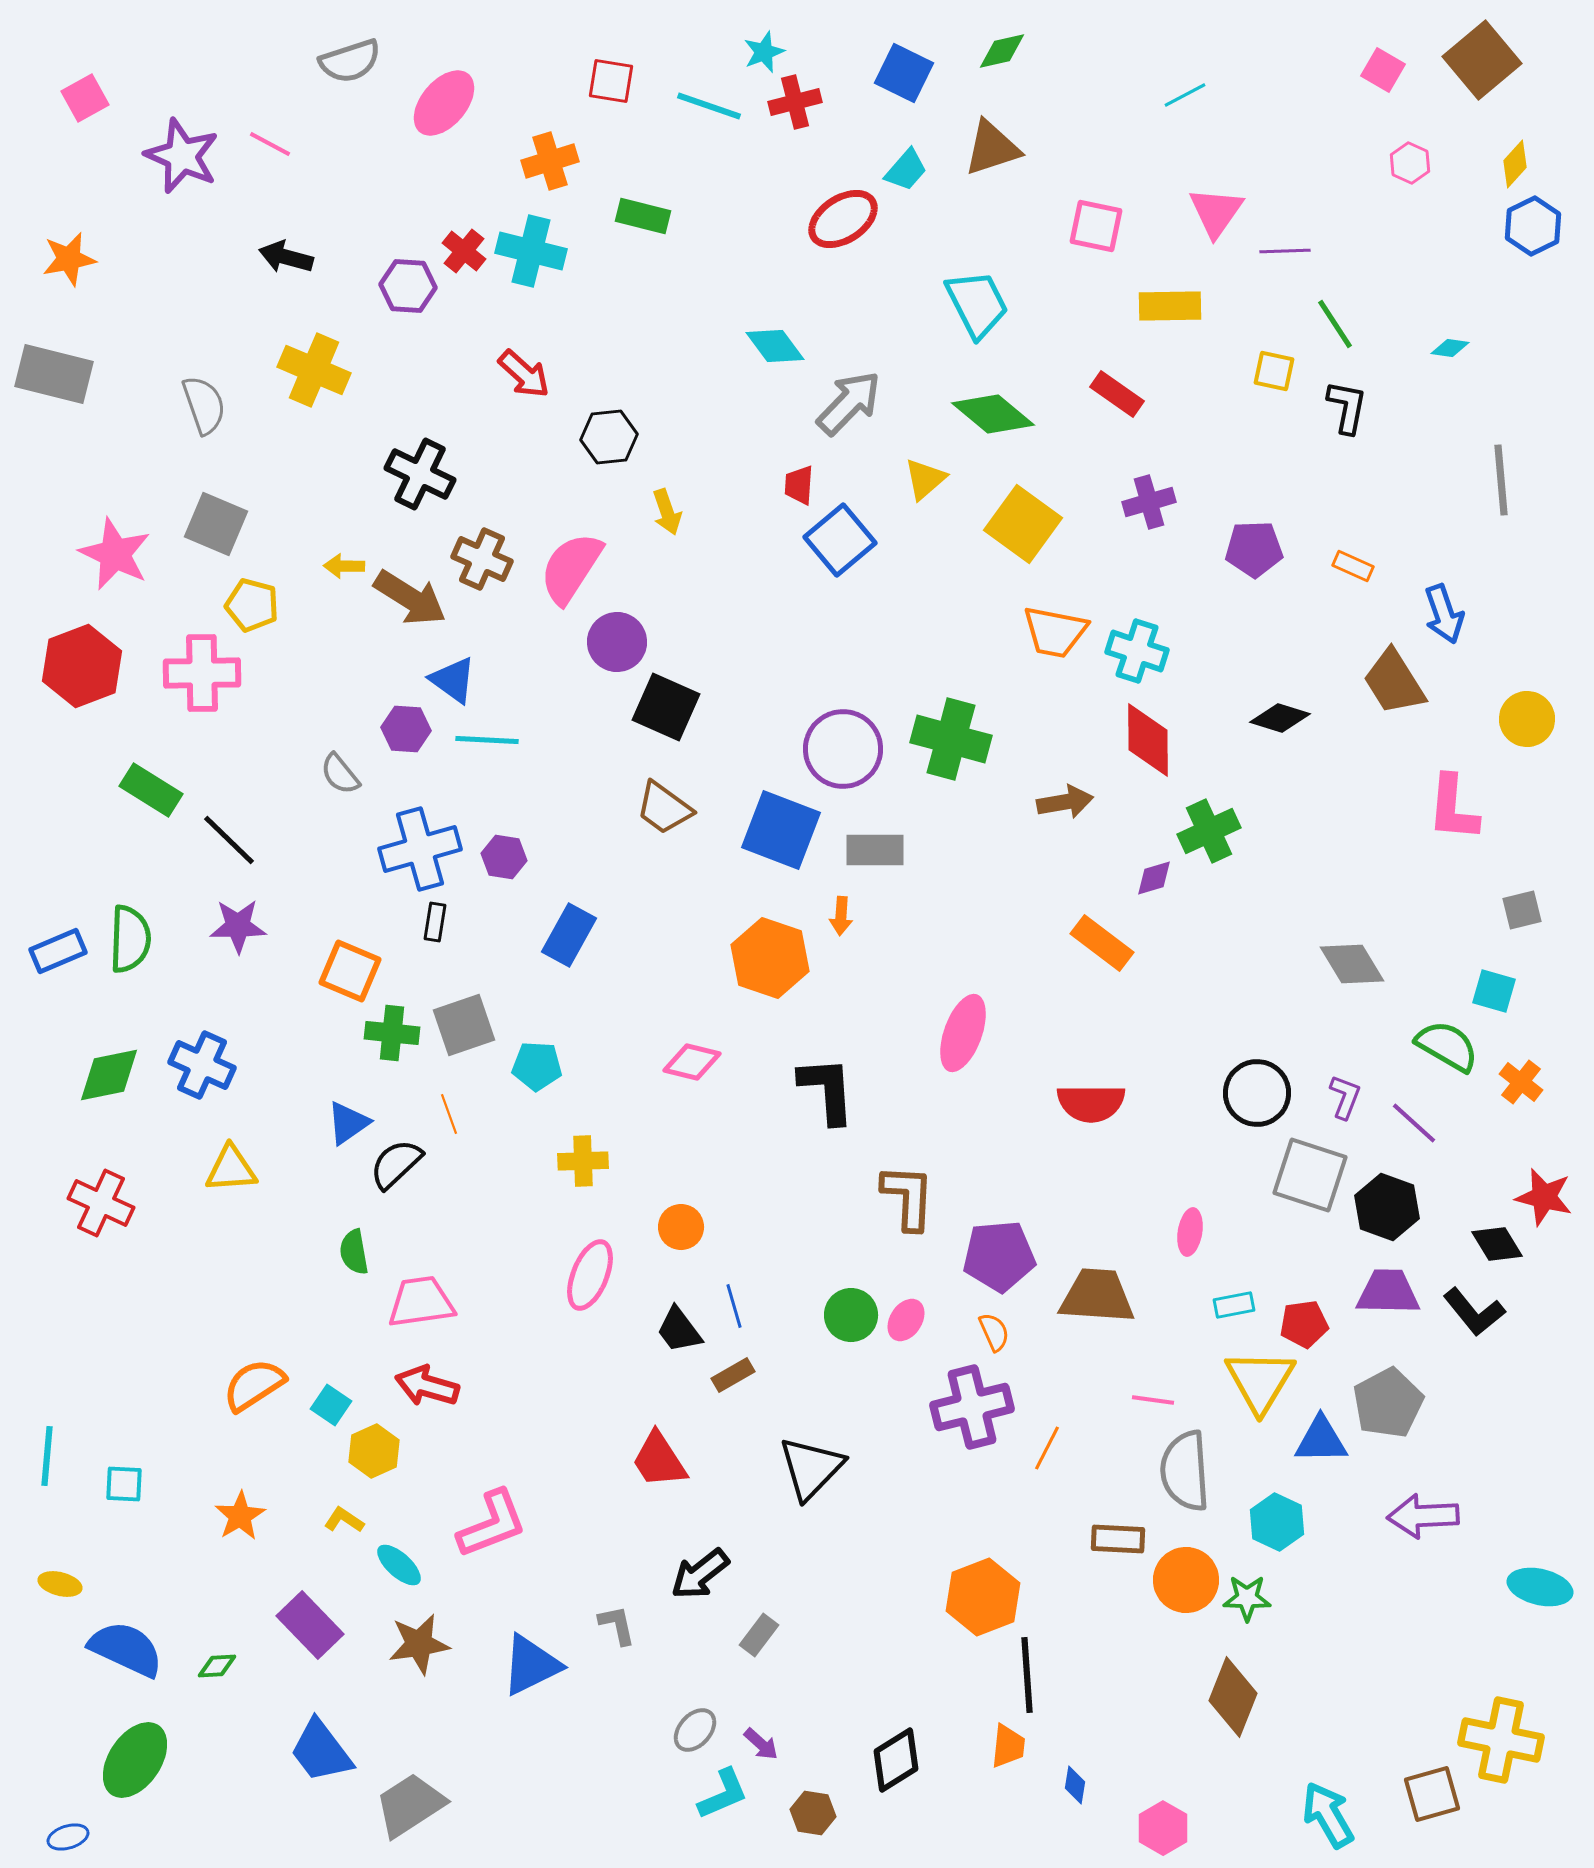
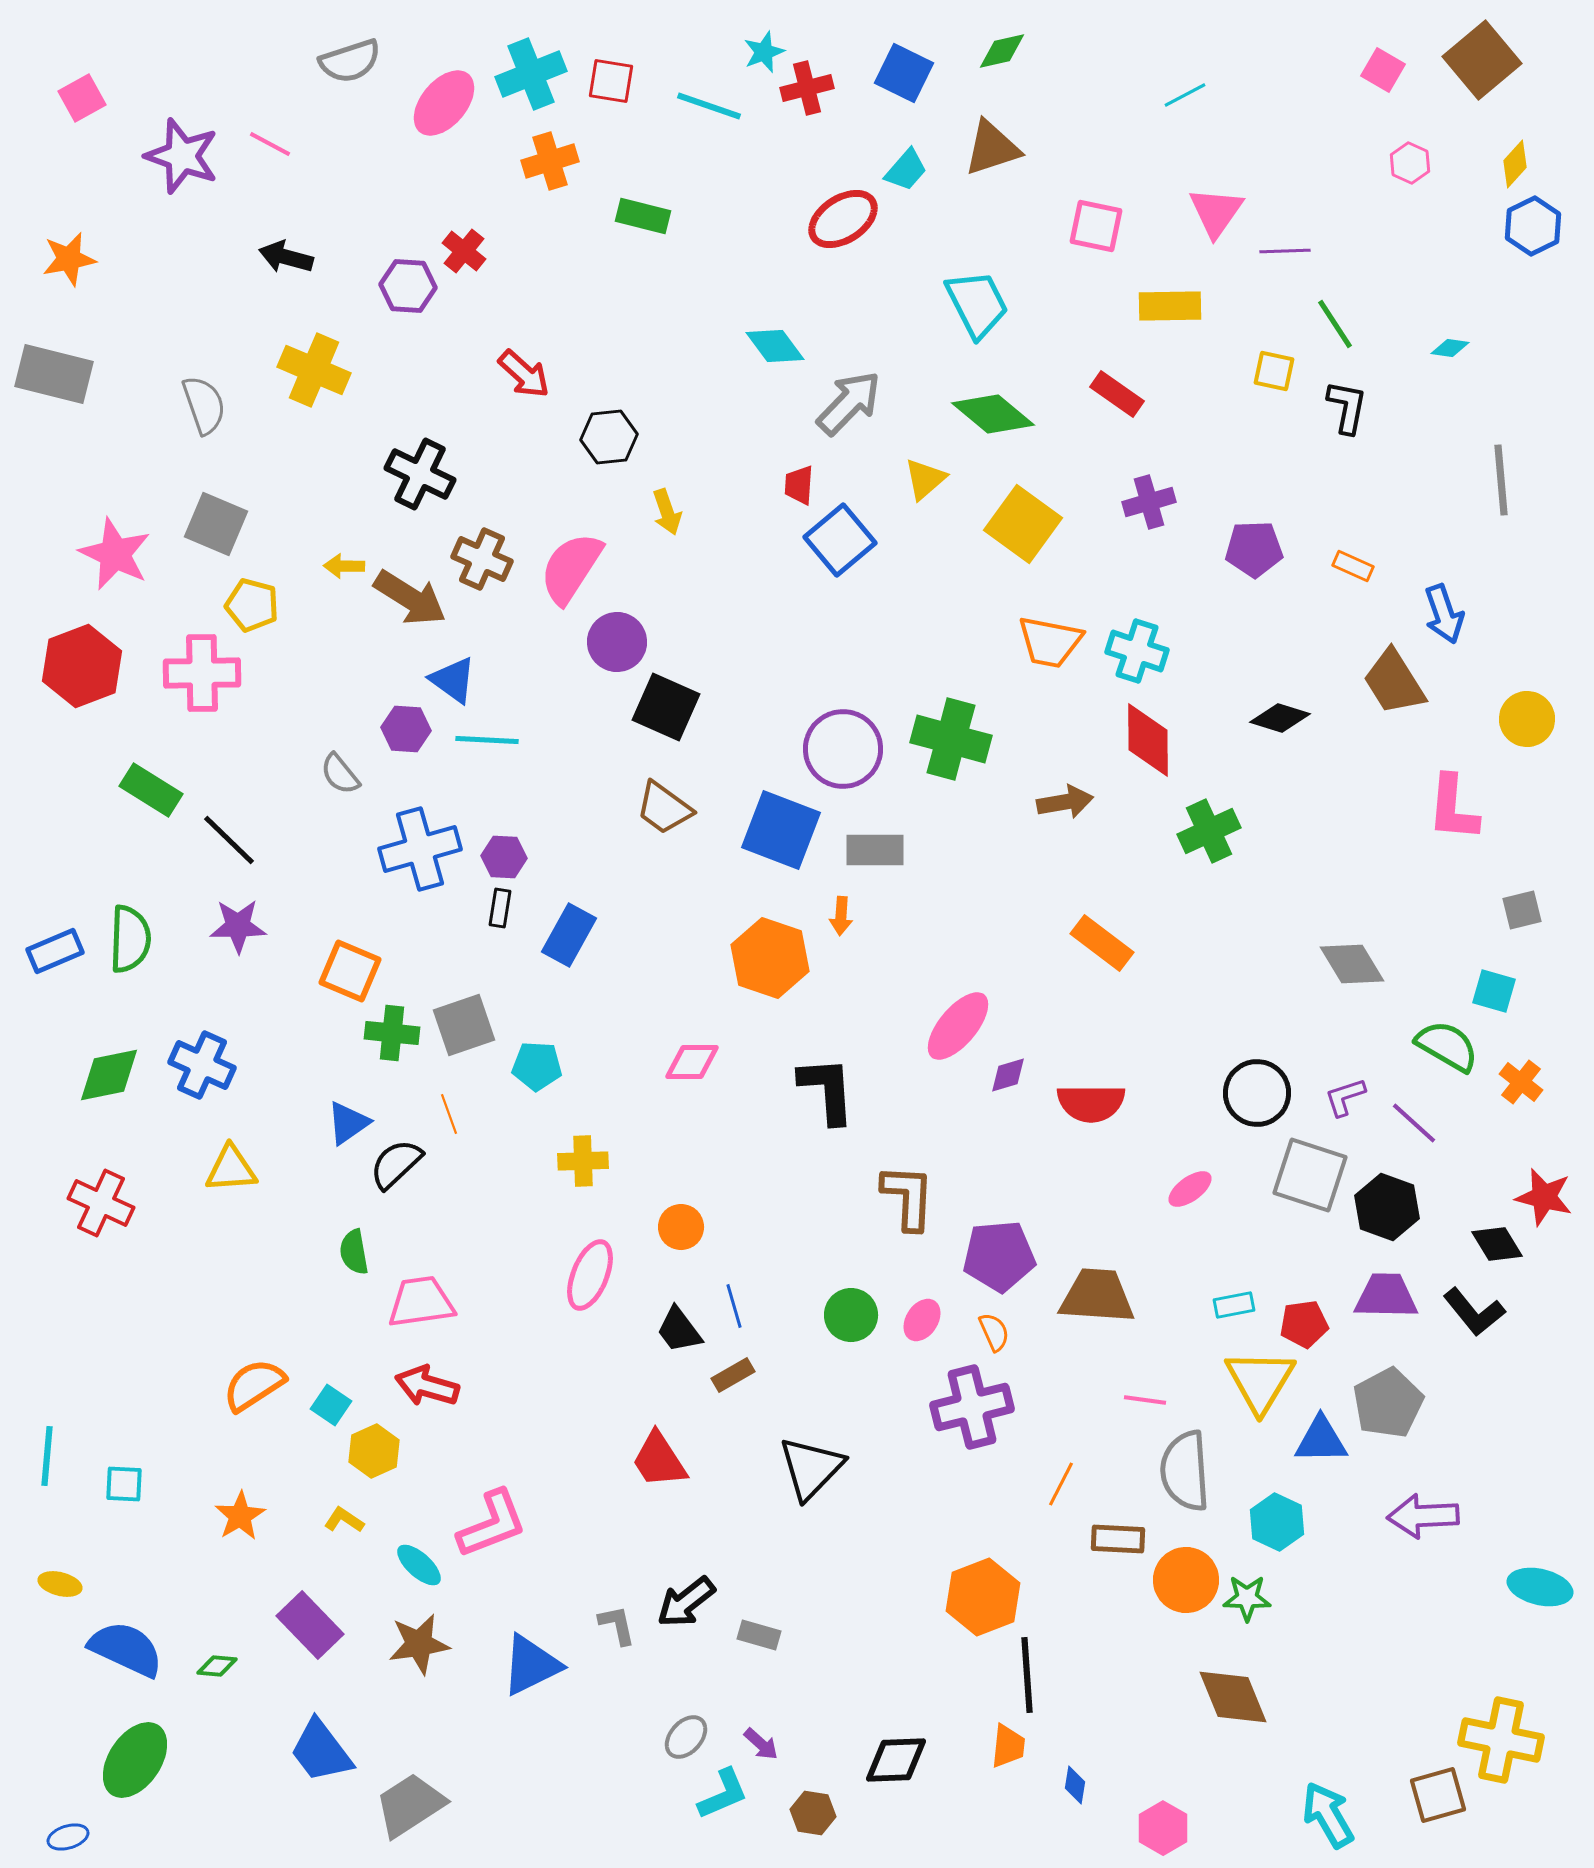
pink square at (85, 98): moved 3 px left
red cross at (795, 102): moved 12 px right, 14 px up
purple star at (182, 156): rotated 4 degrees counterclockwise
cyan cross at (531, 251): moved 177 px up; rotated 36 degrees counterclockwise
orange trapezoid at (1055, 632): moved 5 px left, 10 px down
purple hexagon at (504, 857): rotated 6 degrees counterclockwise
purple diamond at (1154, 878): moved 146 px left, 197 px down
black rectangle at (435, 922): moved 65 px right, 14 px up
blue rectangle at (58, 951): moved 3 px left
pink ellipse at (963, 1033): moved 5 px left, 7 px up; rotated 20 degrees clockwise
pink diamond at (692, 1062): rotated 14 degrees counterclockwise
purple L-shape at (1345, 1097): rotated 129 degrees counterclockwise
pink ellipse at (1190, 1232): moved 43 px up; rotated 45 degrees clockwise
purple trapezoid at (1388, 1292): moved 2 px left, 4 px down
pink ellipse at (906, 1320): moved 16 px right
pink line at (1153, 1400): moved 8 px left
orange line at (1047, 1448): moved 14 px right, 36 px down
cyan ellipse at (399, 1565): moved 20 px right
black arrow at (700, 1574): moved 14 px left, 28 px down
gray rectangle at (759, 1635): rotated 69 degrees clockwise
green diamond at (217, 1666): rotated 9 degrees clockwise
brown diamond at (1233, 1697): rotated 44 degrees counterclockwise
gray ellipse at (695, 1730): moved 9 px left, 7 px down
black diamond at (896, 1760): rotated 30 degrees clockwise
brown square at (1432, 1794): moved 6 px right, 1 px down
